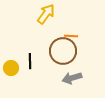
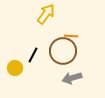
black line: moved 3 px right, 6 px up; rotated 28 degrees clockwise
yellow circle: moved 4 px right
